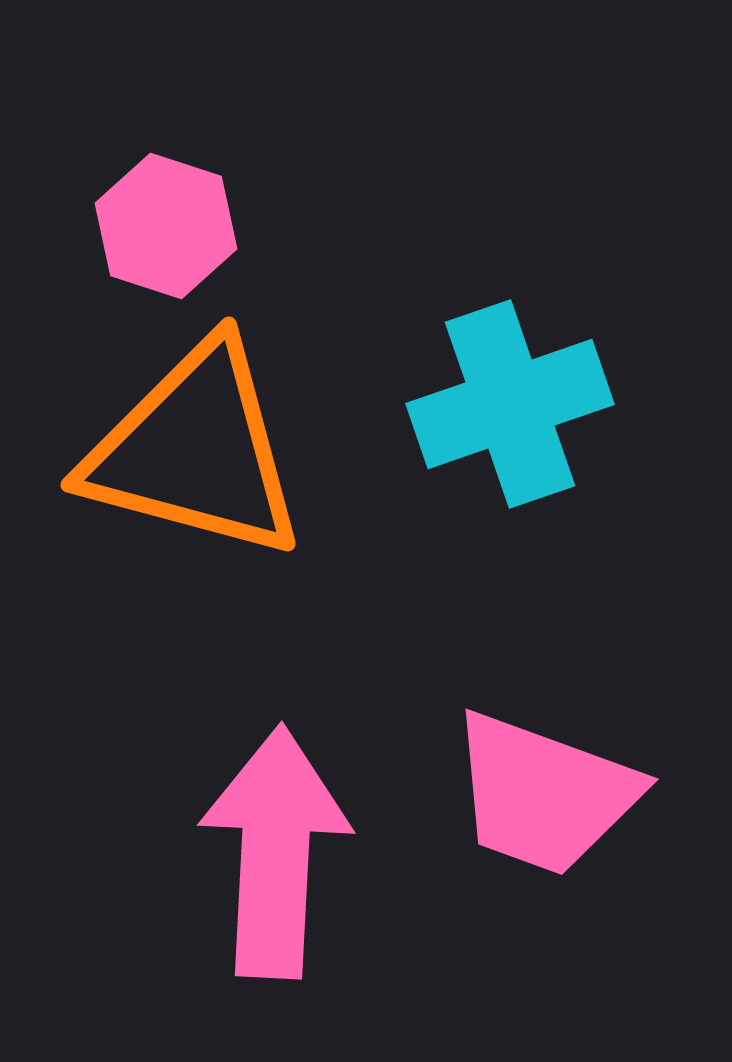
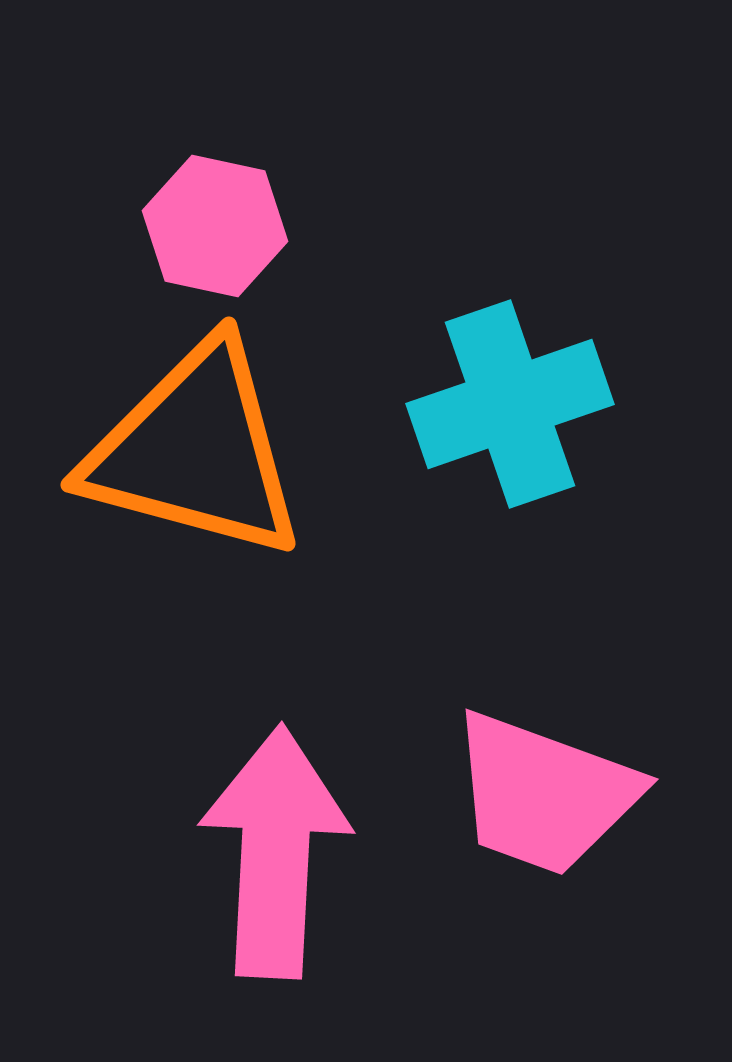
pink hexagon: moved 49 px right; rotated 6 degrees counterclockwise
